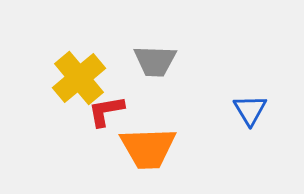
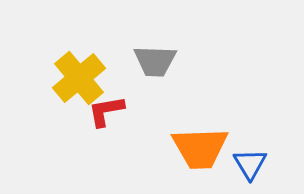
blue triangle: moved 54 px down
orange trapezoid: moved 52 px right
